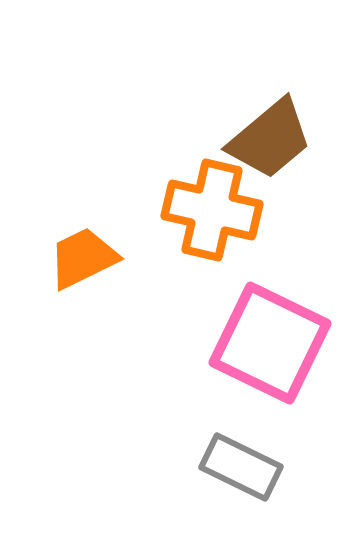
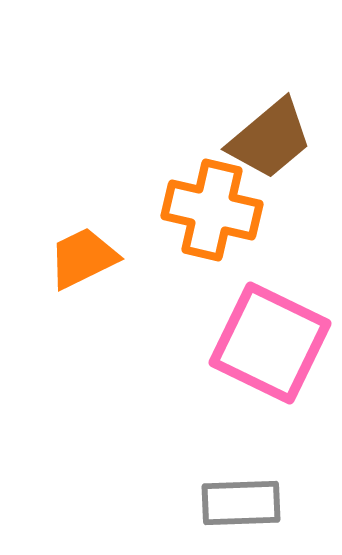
gray rectangle: moved 36 px down; rotated 28 degrees counterclockwise
